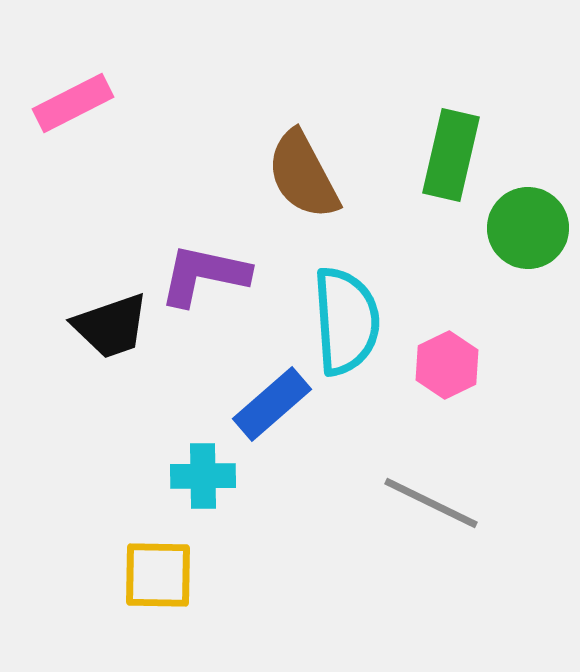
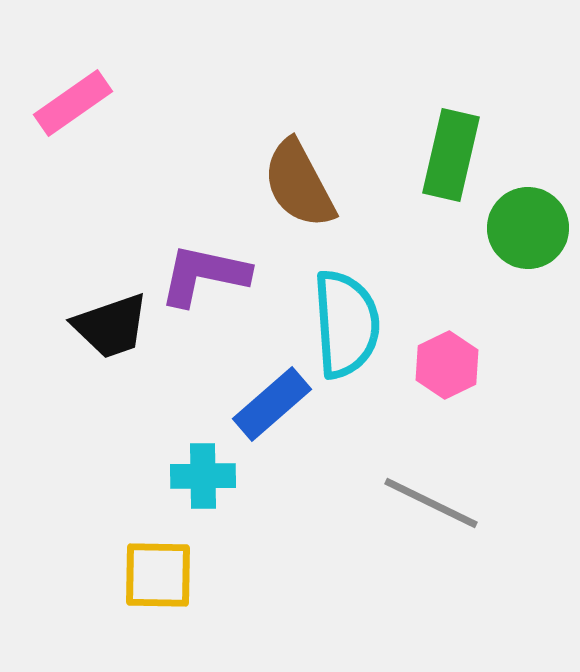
pink rectangle: rotated 8 degrees counterclockwise
brown semicircle: moved 4 px left, 9 px down
cyan semicircle: moved 3 px down
